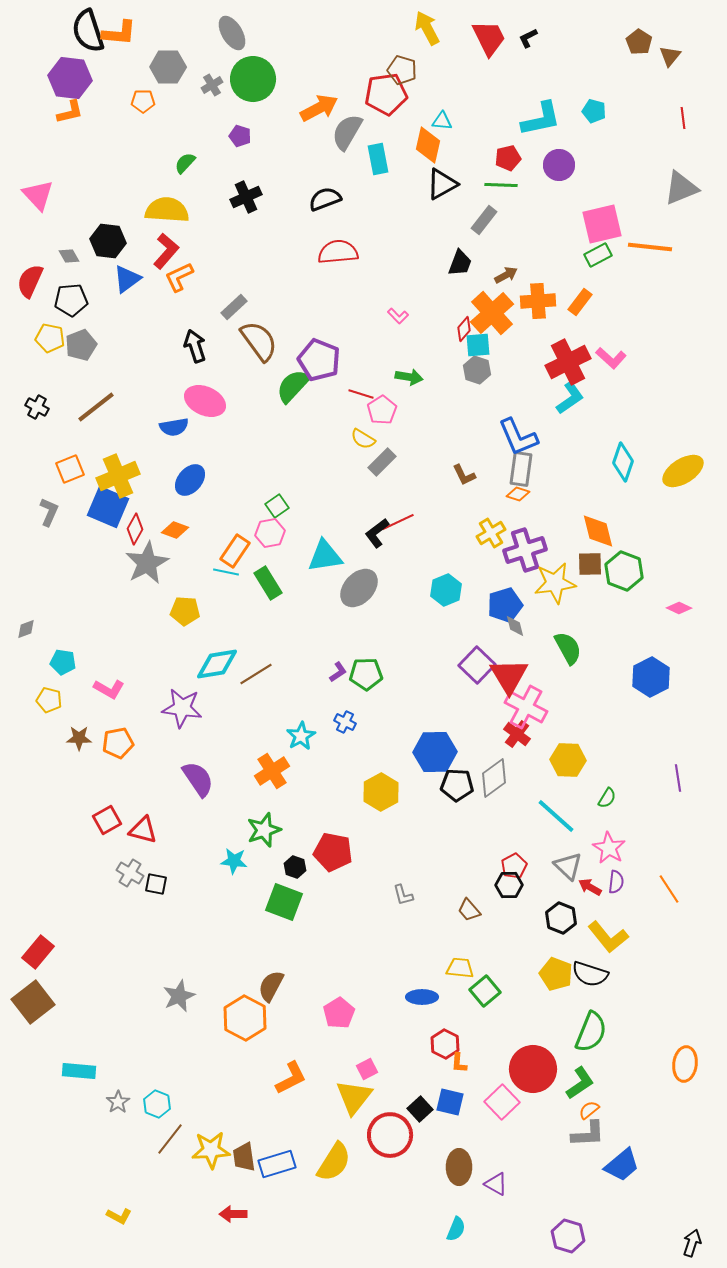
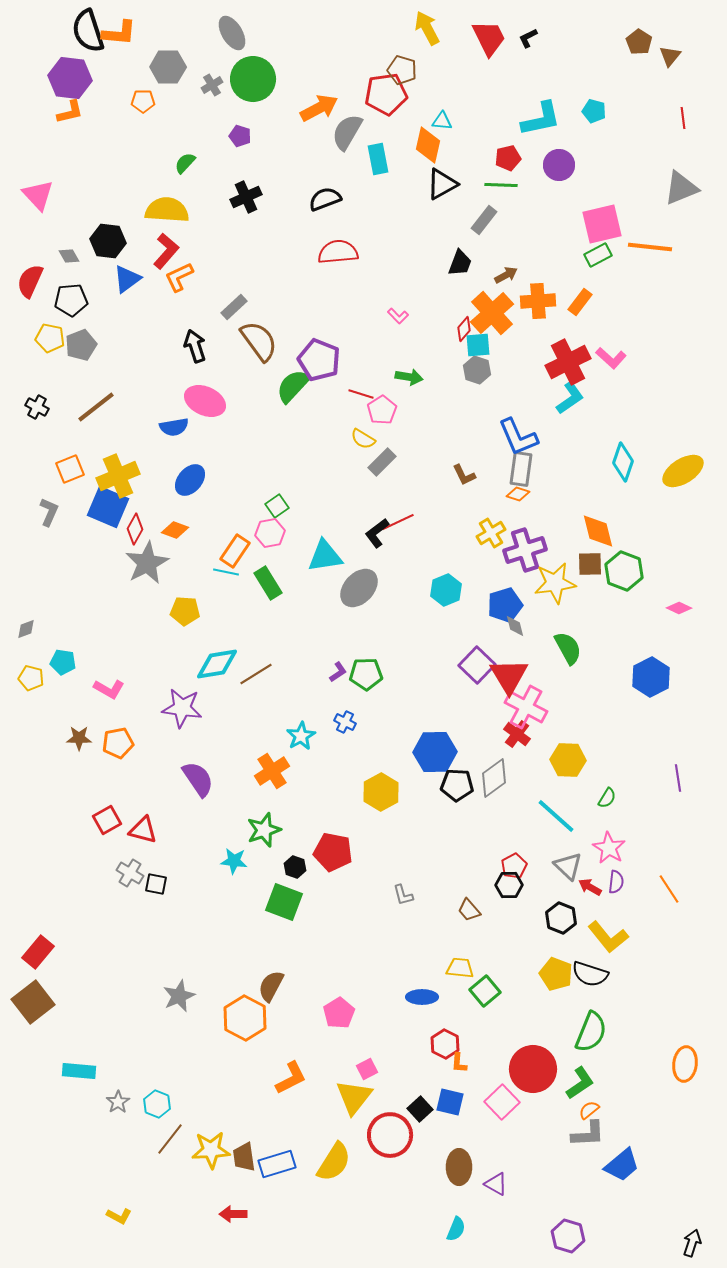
yellow pentagon at (49, 700): moved 18 px left, 22 px up
